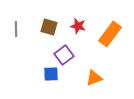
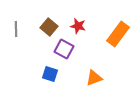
brown square: rotated 24 degrees clockwise
orange rectangle: moved 8 px right
purple square: moved 6 px up; rotated 24 degrees counterclockwise
blue square: moved 1 px left; rotated 21 degrees clockwise
